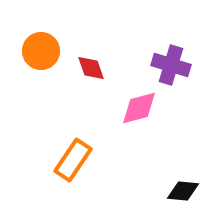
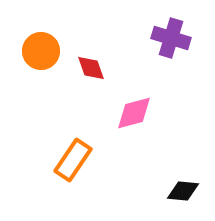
purple cross: moved 27 px up
pink diamond: moved 5 px left, 5 px down
